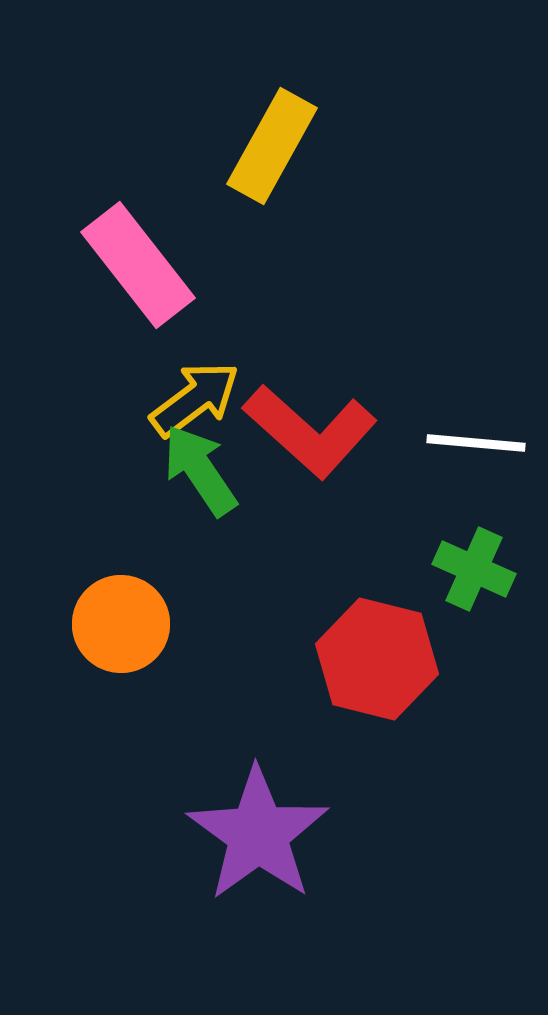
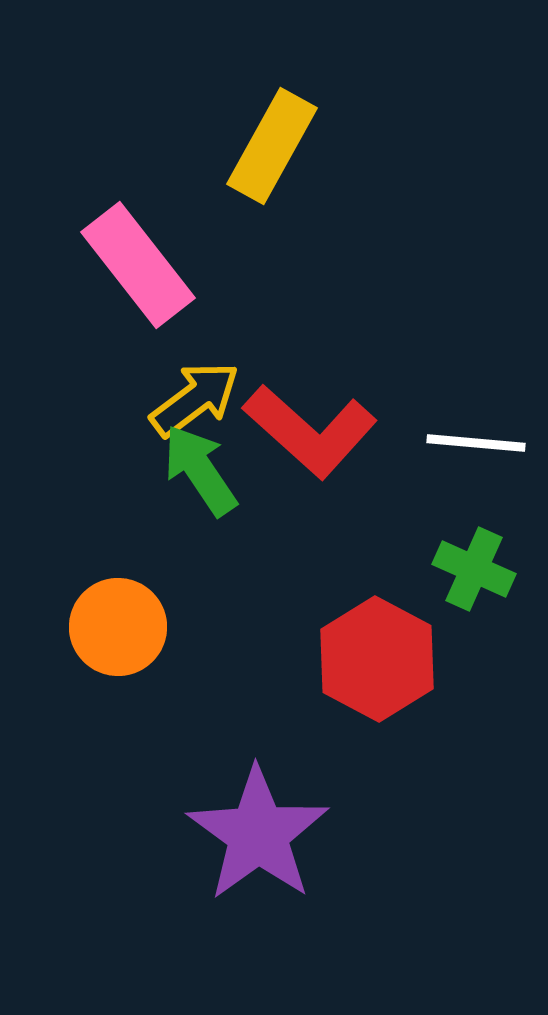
orange circle: moved 3 px left, 3 px down
red hexagon: rotated 14 degrees clockwise
